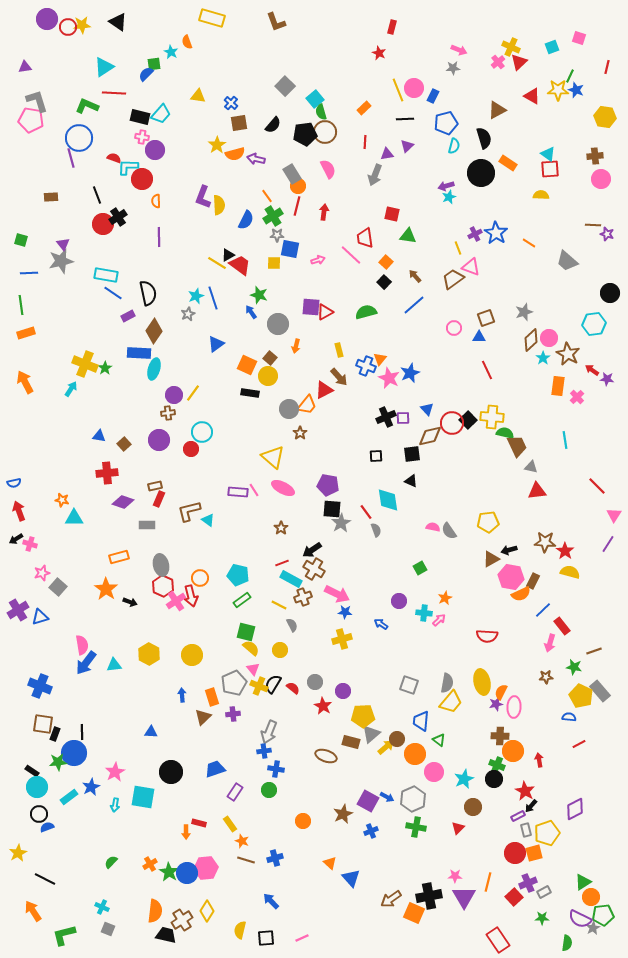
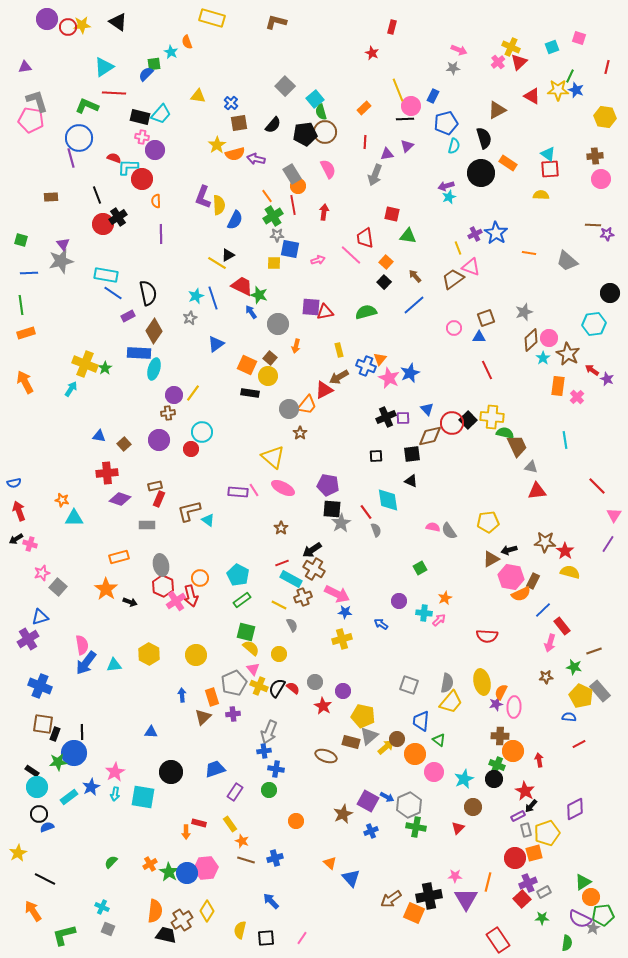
brown L-shape at (276, 22): rotated 125 degrees clockwise
red star at (379, 53): moved 7 px left
pink circle at (414, 88): moved 3 px left, 18 px down
red line at (297, 206): moved 4 px left, 1 px up; rotated 24 degrees counterclockwise
blue semicircle at (246, 220): moved 11 px left
purple star at (607, 234): rotated 24 degrees counterclockwise
purple line at (159, 237): moved 2 px right, 3 px up
orange line at (529, 243): moved 10 px down; rotated 24 degrees counterclockwise
red trapezoid at (240, 265): moved 2 px right, 21 px down; rotated 10 degrees counterclockwise
red triangle at (325, 312): rotated 18 degrees clockwise
gray star at (188, 314): moved 2 px right, 4 px down
brown arrow at (339, 377): rotated 102 degrees clockwise
purple star at (607, 379): rotated 16 degrees clockwise
purple diamond at (123, 502): moved 3 px left, 3 px up
cyan pentagon at (238, 575): rotated 15 degrees clockwise
purple cross at (18, 610): moved 10 px right, 29 px down
yellow circle at (280, 650): moved 1 px left, 4 px down
yellow circle at (192, 655): moved 4 px right
black semicircle at (273, 684): moved 4 px right, 4 px down
yellow pentagon at (363, 716): rotated 15 degrees clockwise
gray triangle at (371, 734): moved 2 px left, 2 px down
gray hexagon at (413, 799): moved 4 px left, 6 px down
cyan arrow at (115, 805): moved 11 px up
orange circle at (303, 821): moved 7 px left
red circle at (515, 853): moved 5 px down
purple triangle at (464, 897): moved 2 px right, 2 px down
red square at (514, 897): moved 8 px right, 2 px down
pink line at (302, 938): rotated 32 degrees counterclockwise
